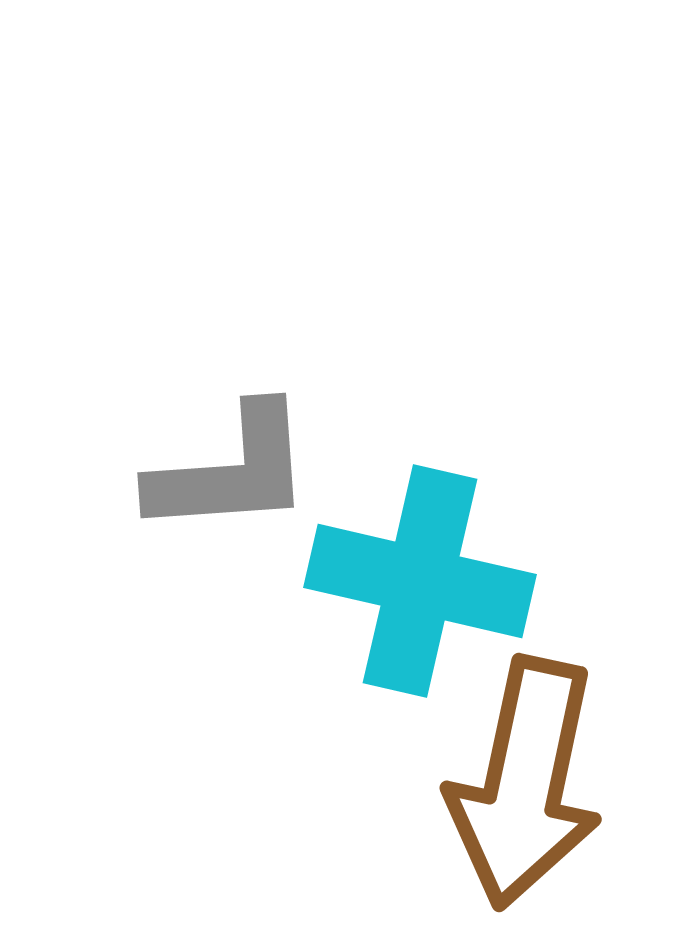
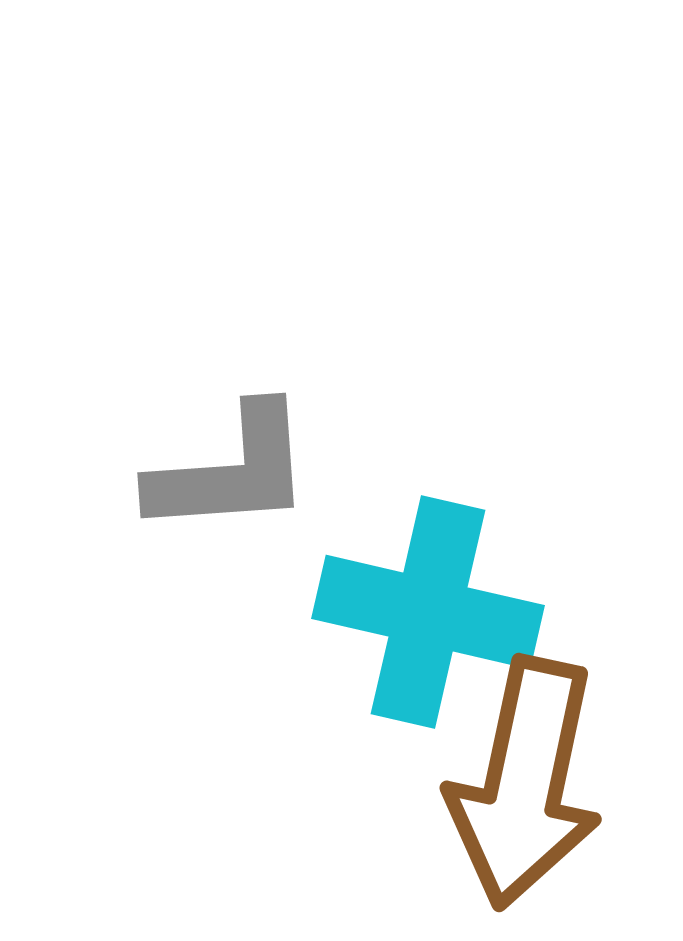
cyan cross: moved 8 px right, 31 px down
